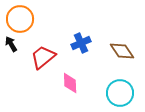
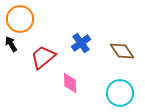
blue cross: rotated 12 degrees counterclockwise
